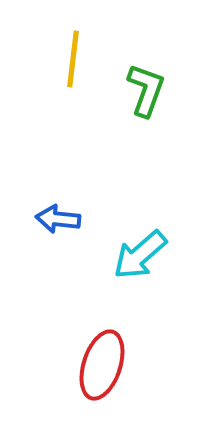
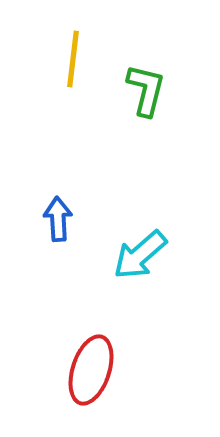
green L-shape: rotated 6 degrees counterclockwise
blue arrow: rotated 81 degrees clockwise
red ellipse: moved 11 px left, 5 px down
